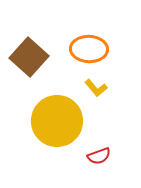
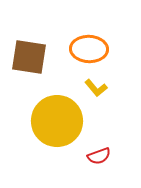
brown square: rotated 33 degrees counterclockwise
